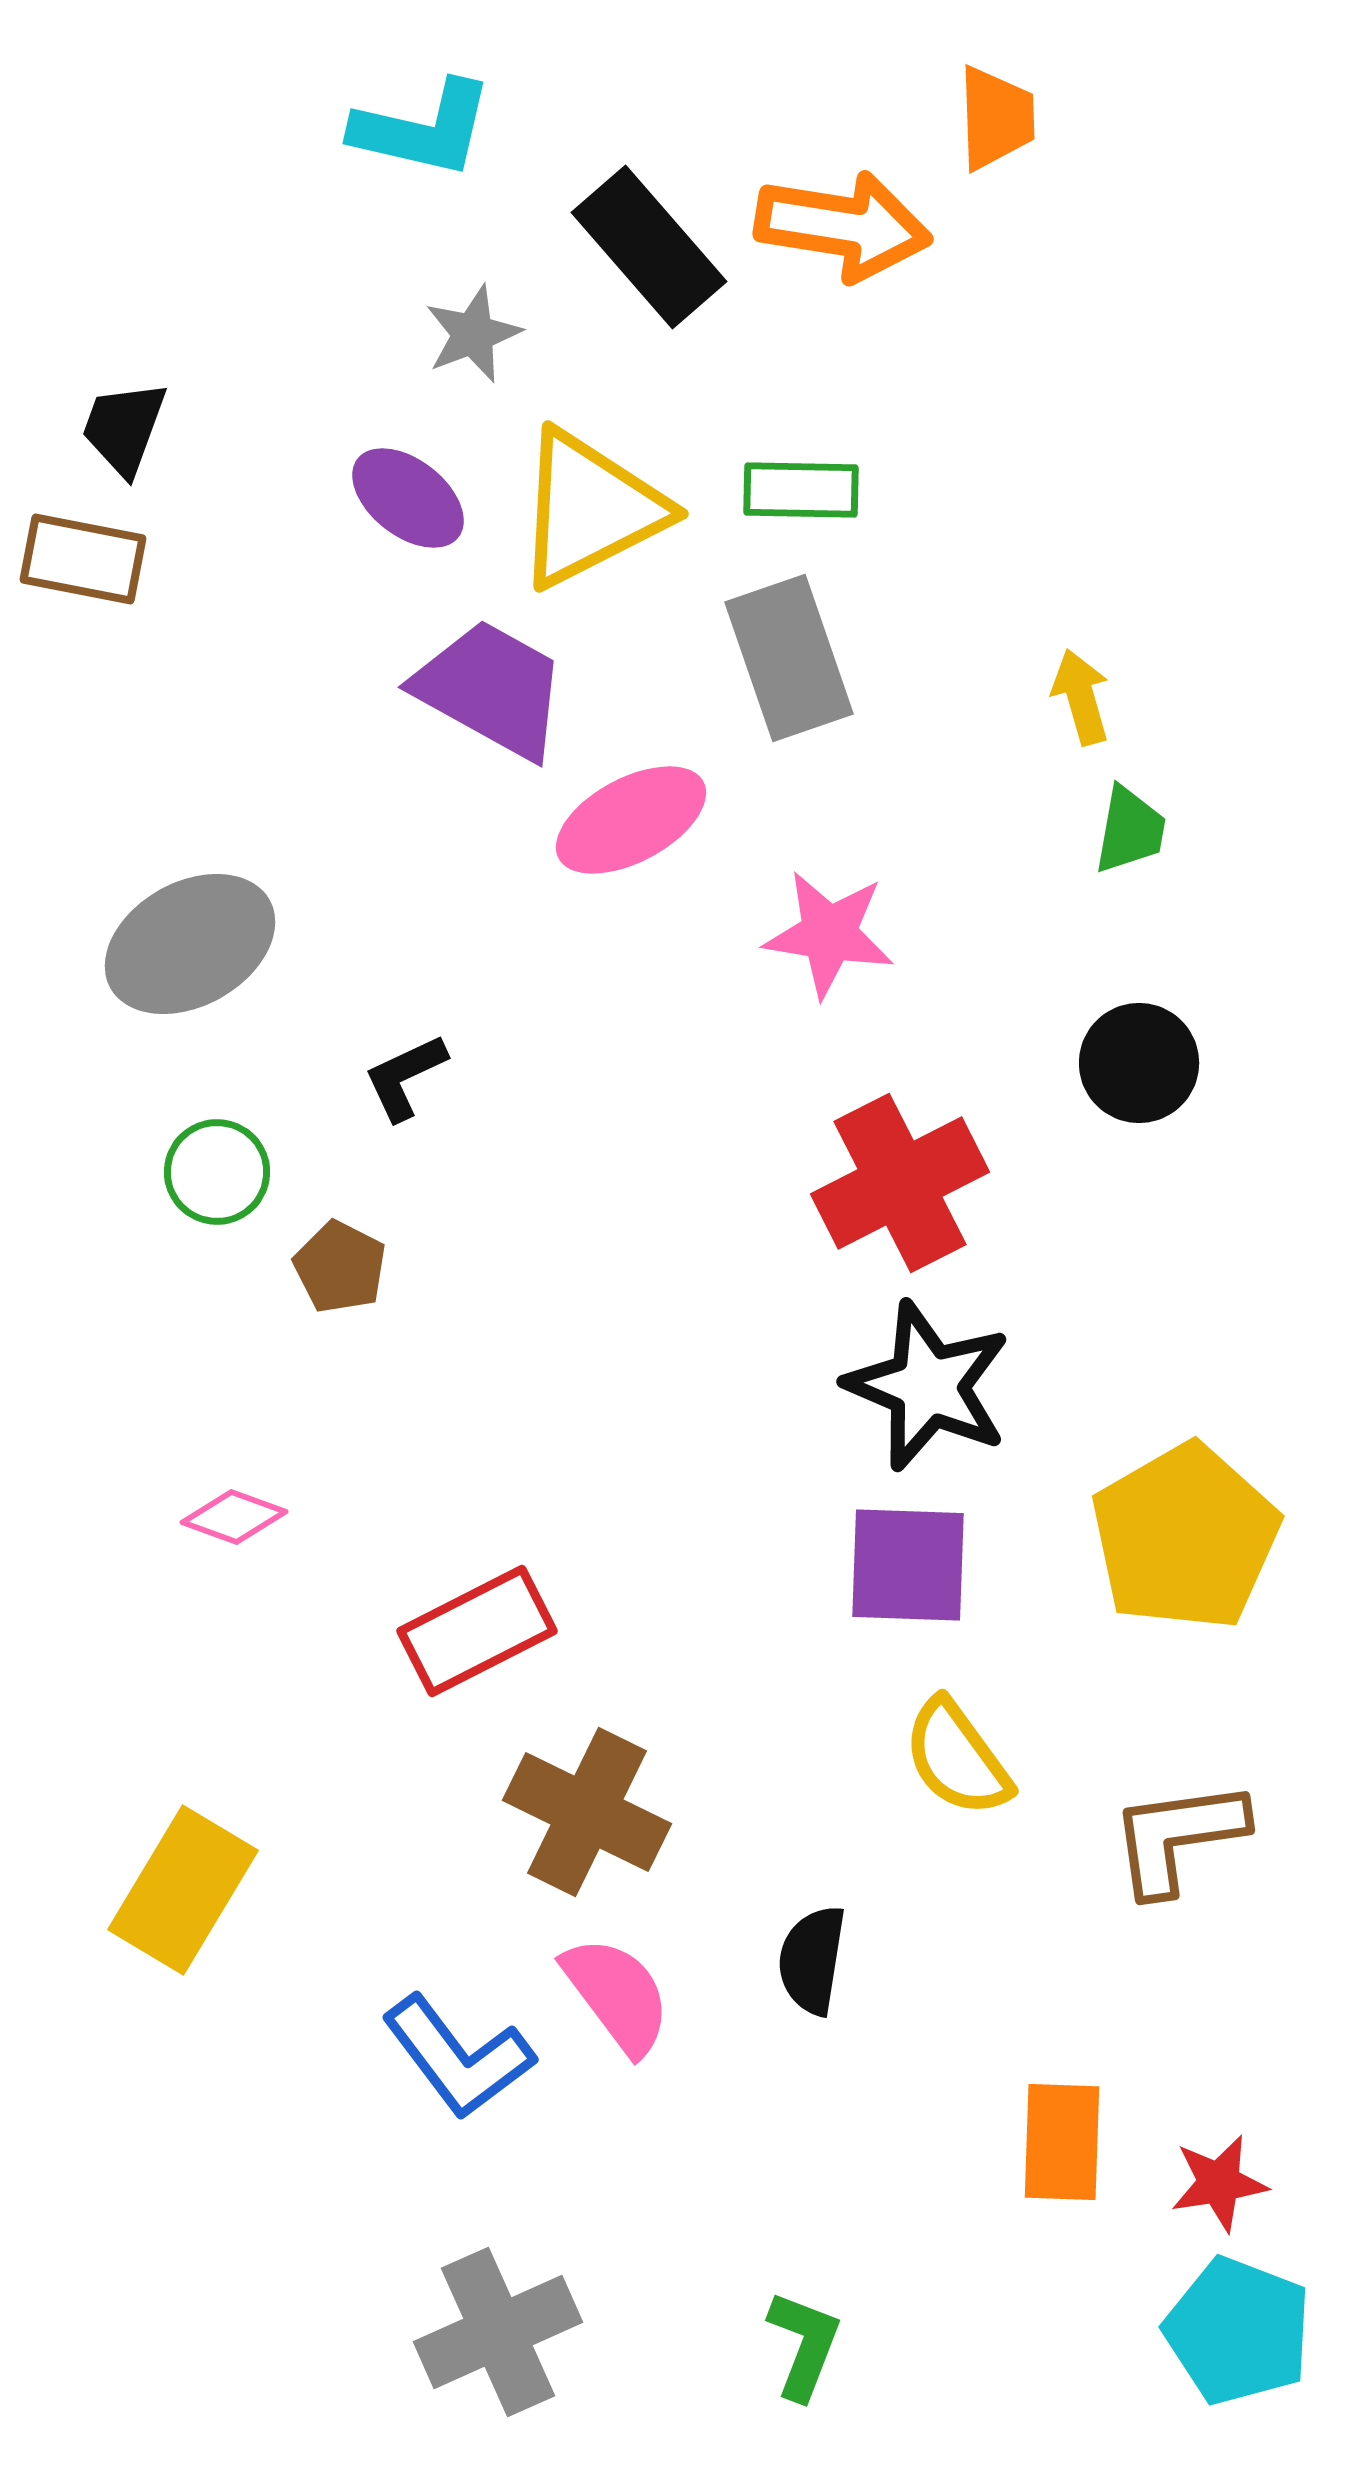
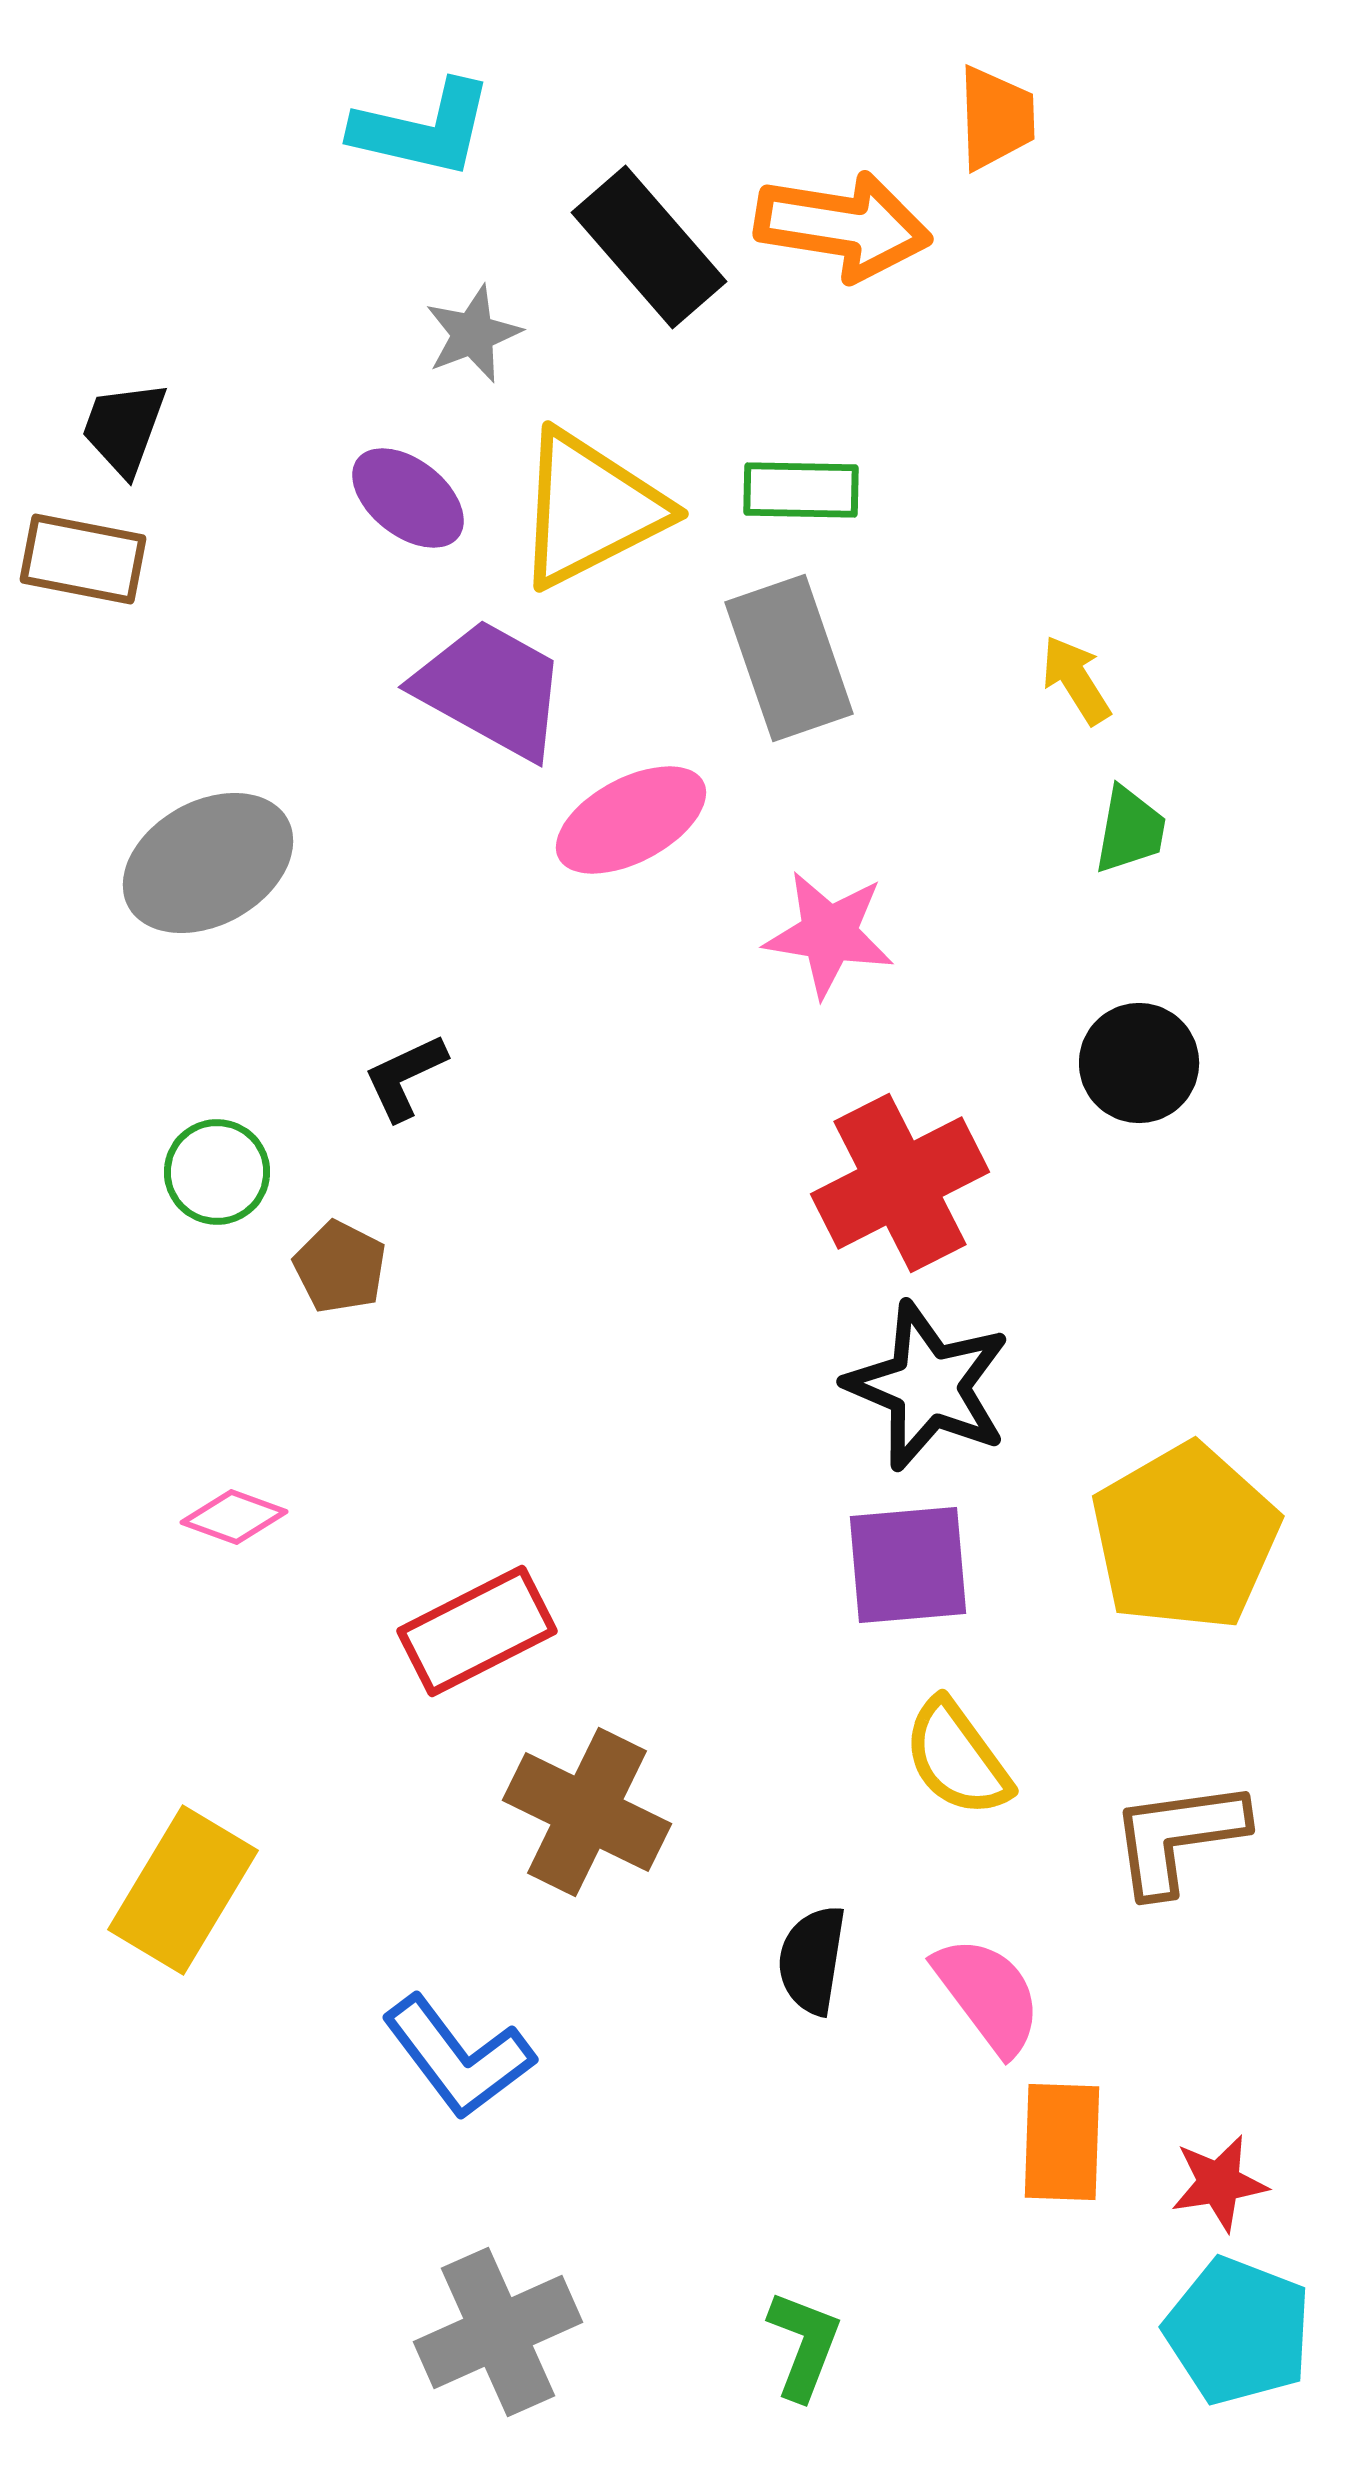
yellow arrow: moved 5 px left, 17 px up; rotated 16 degrees counterclockwise
gray ellipse: moved 18 px right, 81 px up
purple square: rotated 7 degrees counterclockwise
pink semicircle: moved 371 px right
